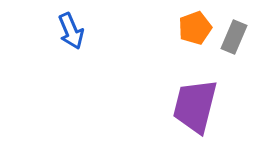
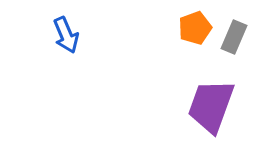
blue arrow: moved 5 px left, 4 px down
purple trapezoid: moved 16 px right; rotated 6 degrees clockwise
